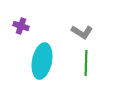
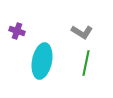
purple cross: moved 4 px left, 5 px down
green line: rotated 10 degrees clockwise
